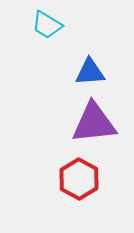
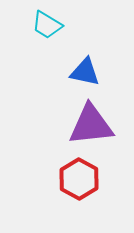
blue triangle: moved 5 px left; rotated 16 degrees clockwise
purple triangle: moved 3 px left, 2 px down
